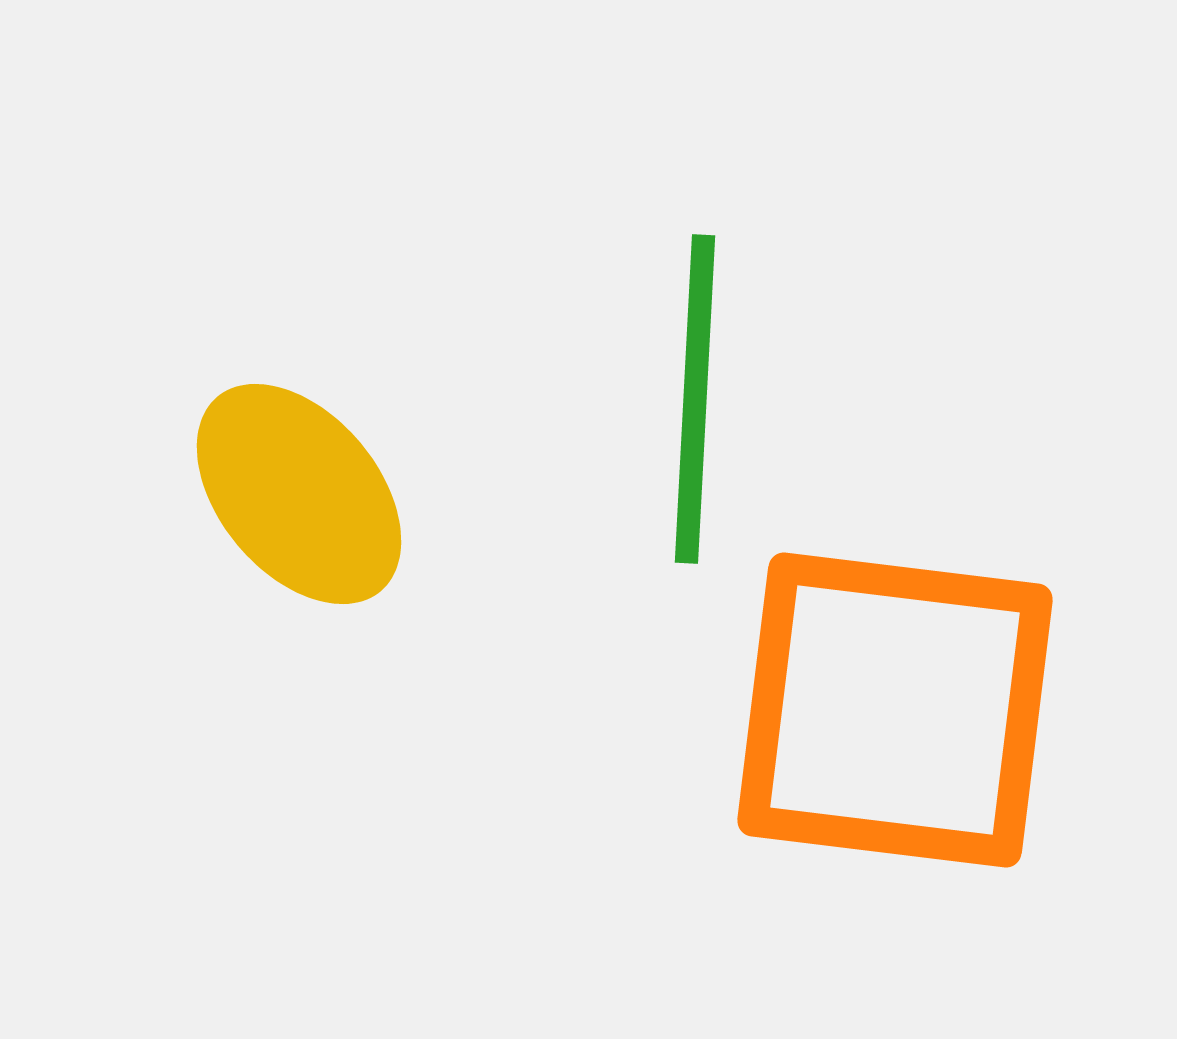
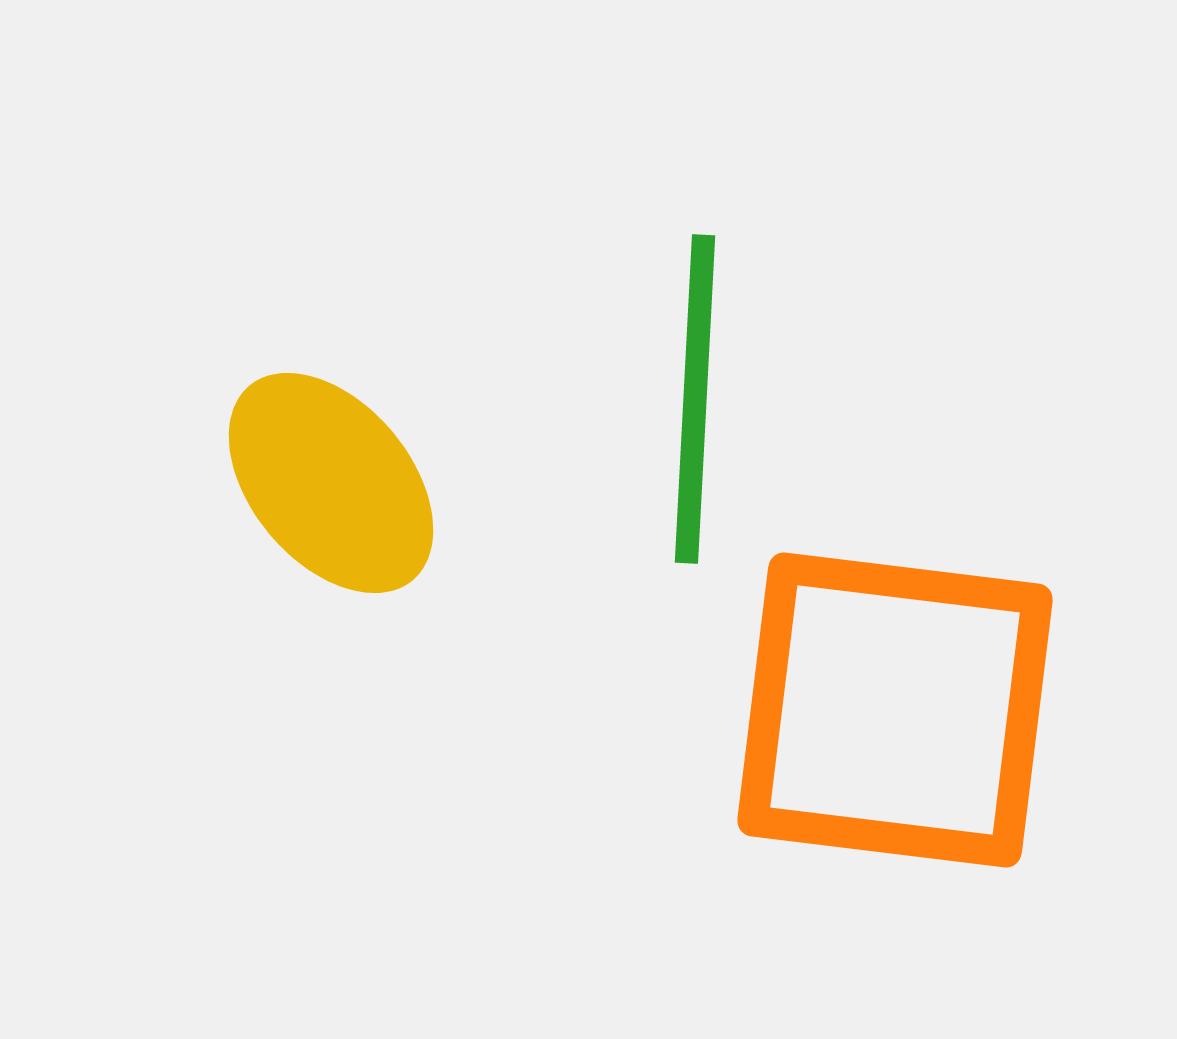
yellow ellipse: moved 32 px right, 11 px up
